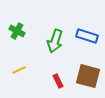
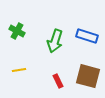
yellow line: rotated 16 degrees clockwise
